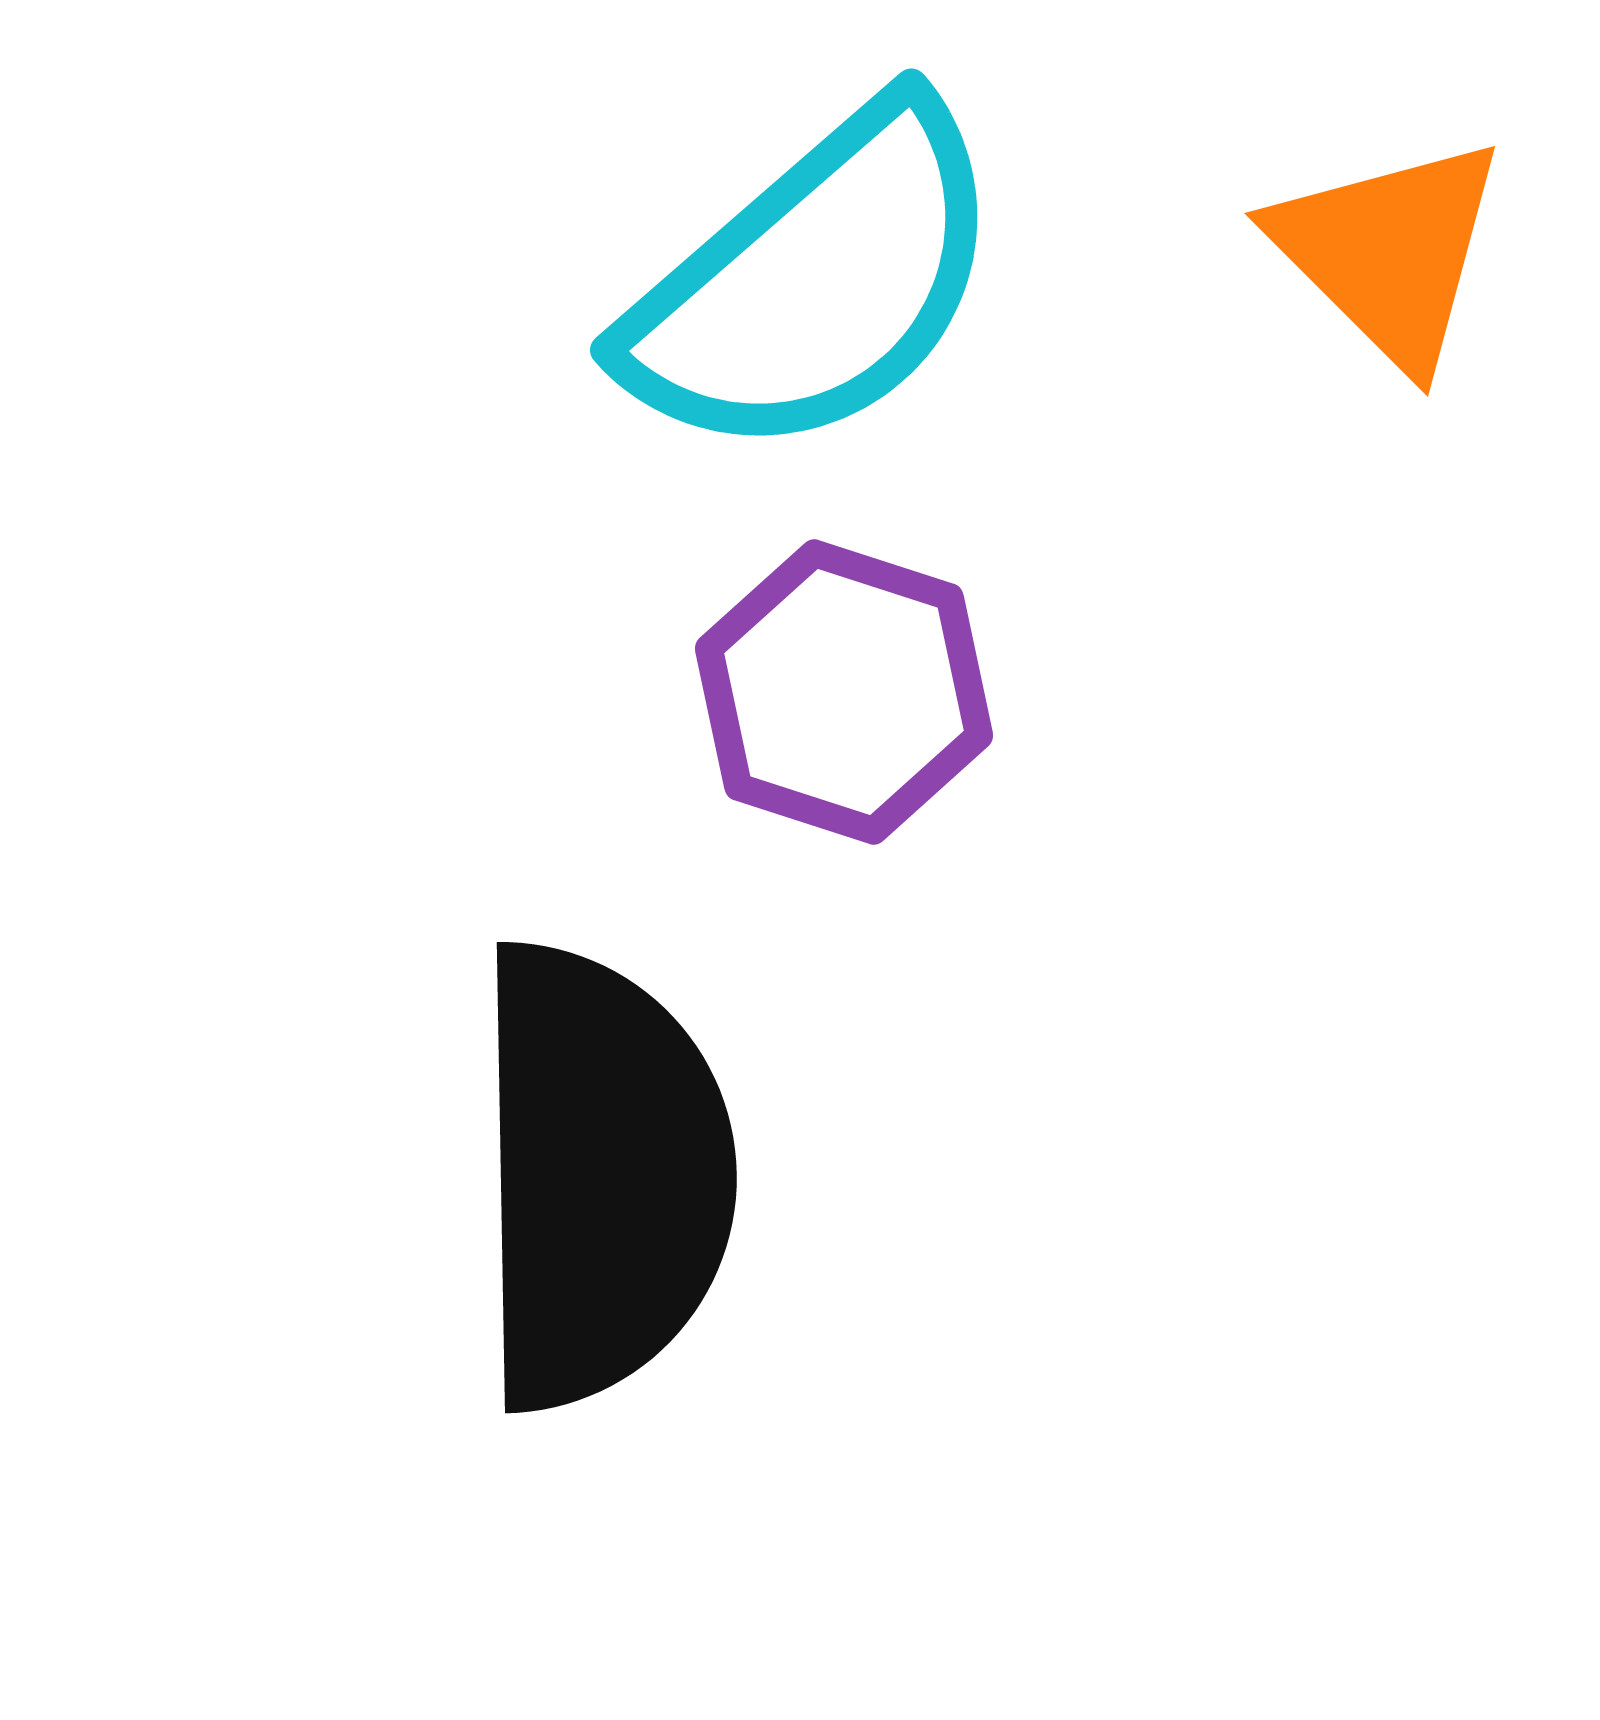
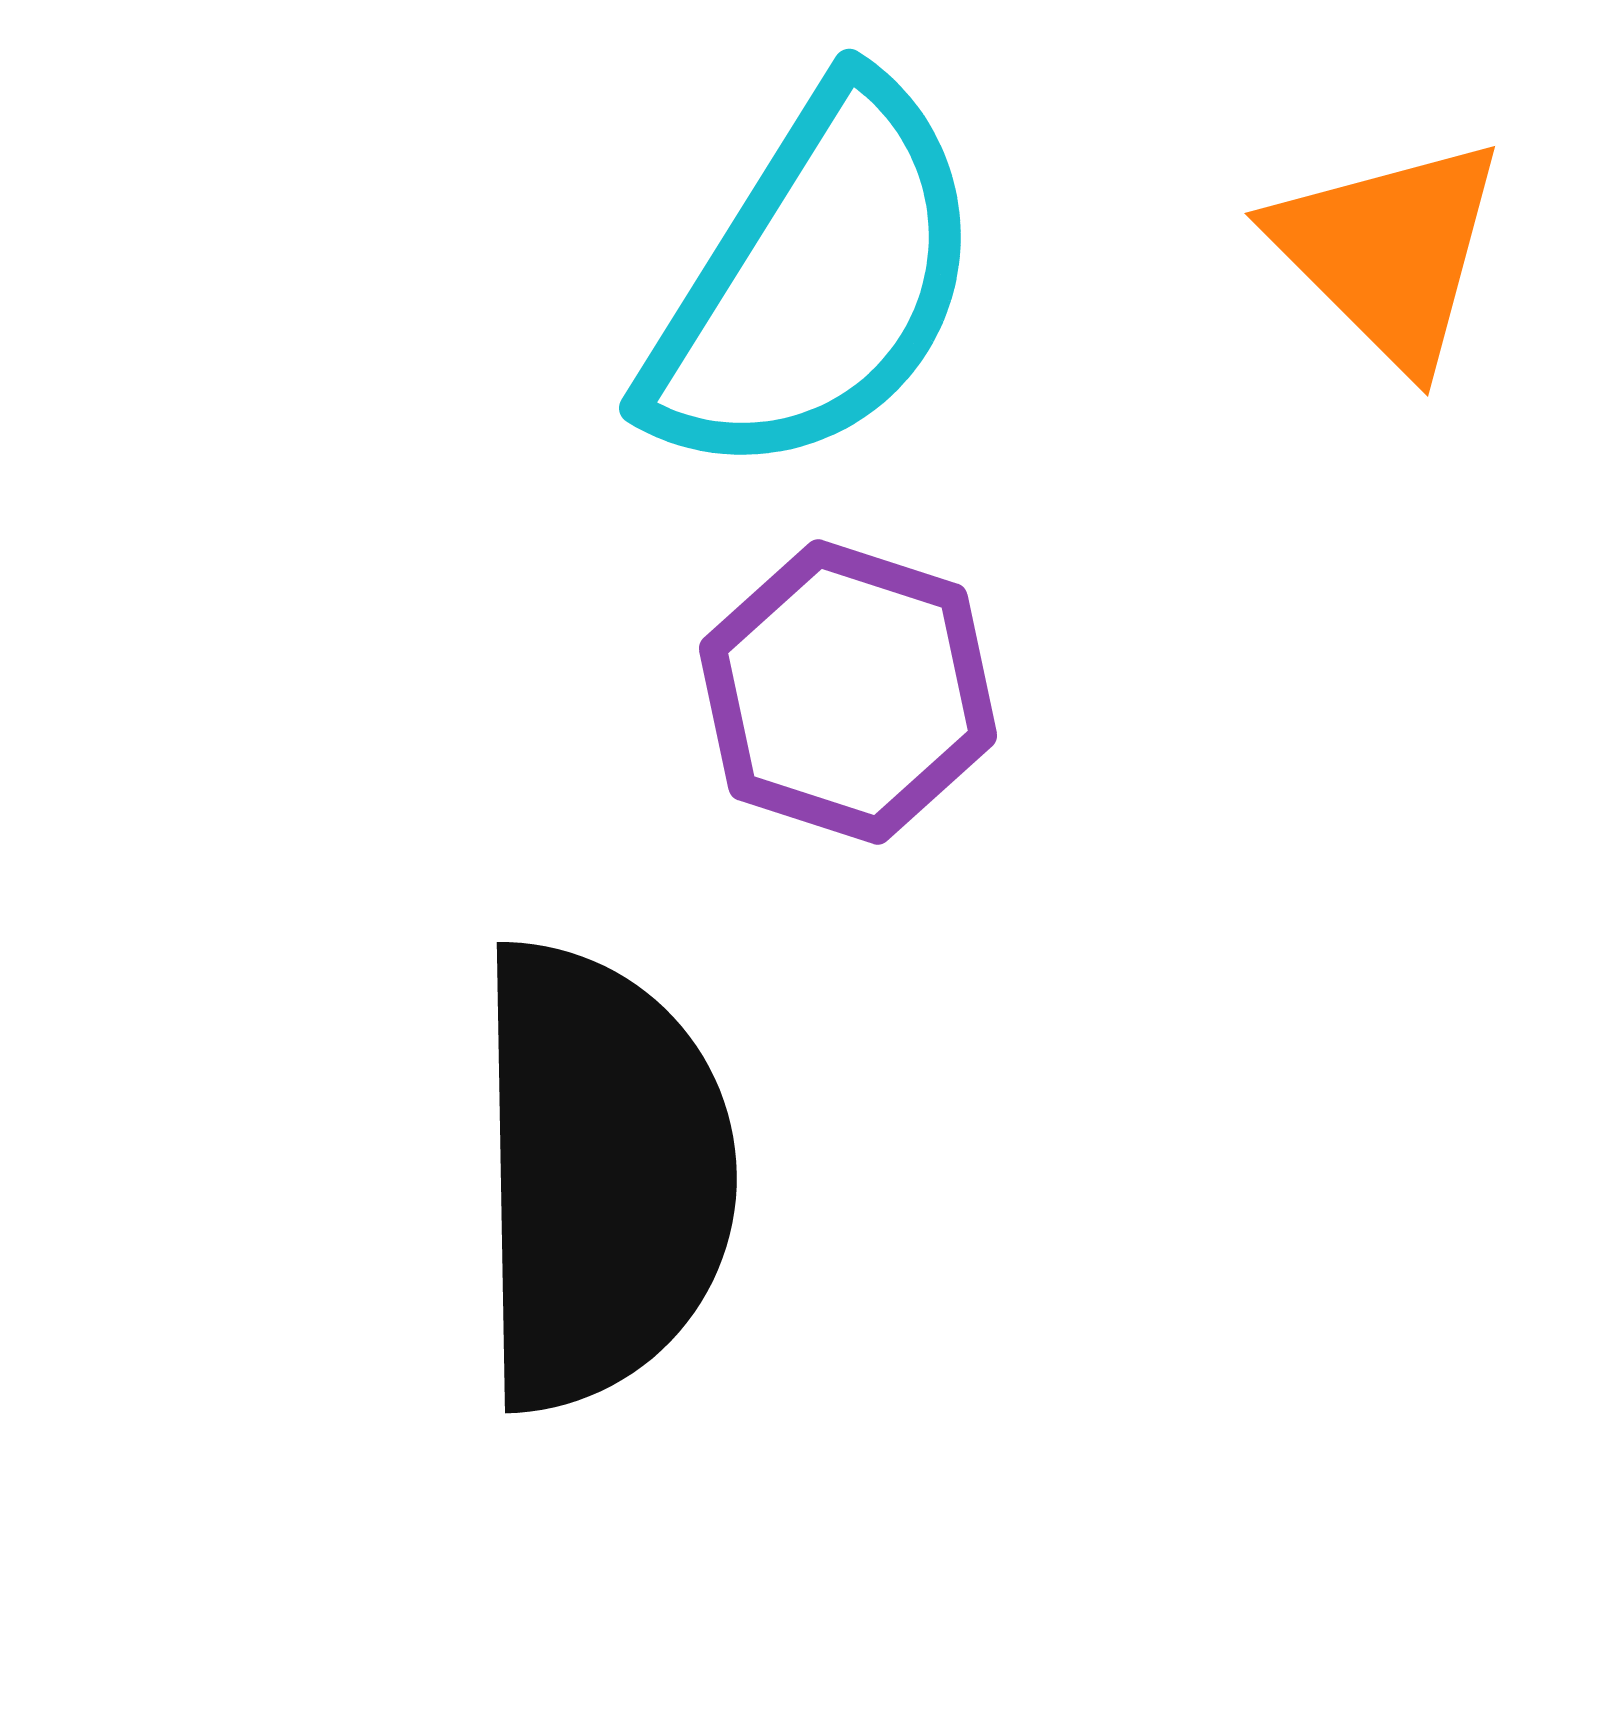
cyan semicircle: rotated 17 degrees counterclockwise
purple hexagon: moved 4 px right
